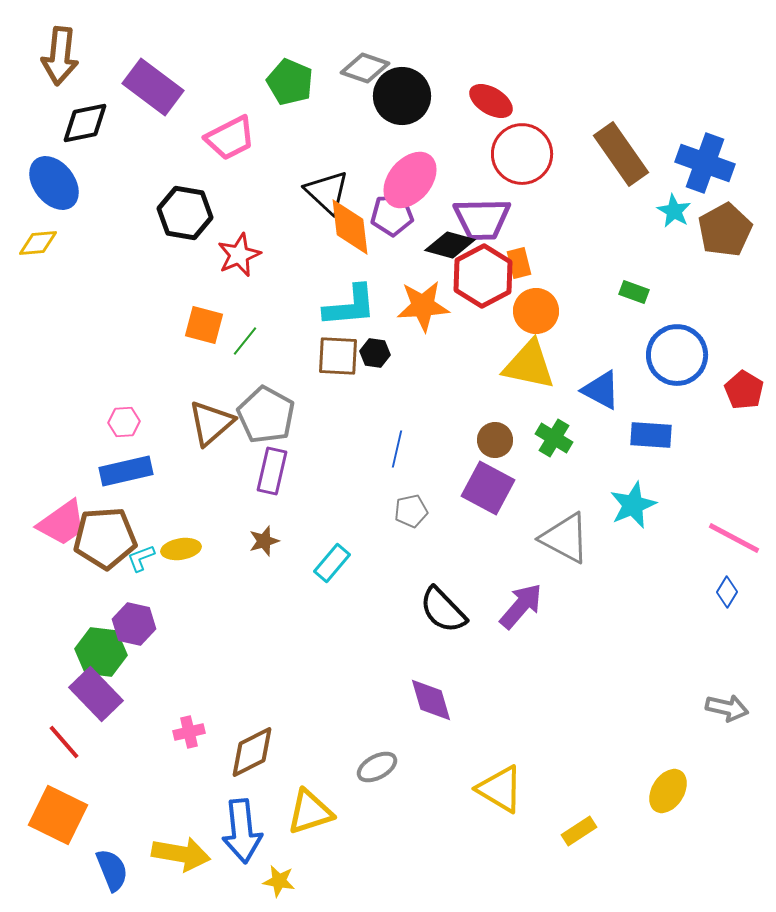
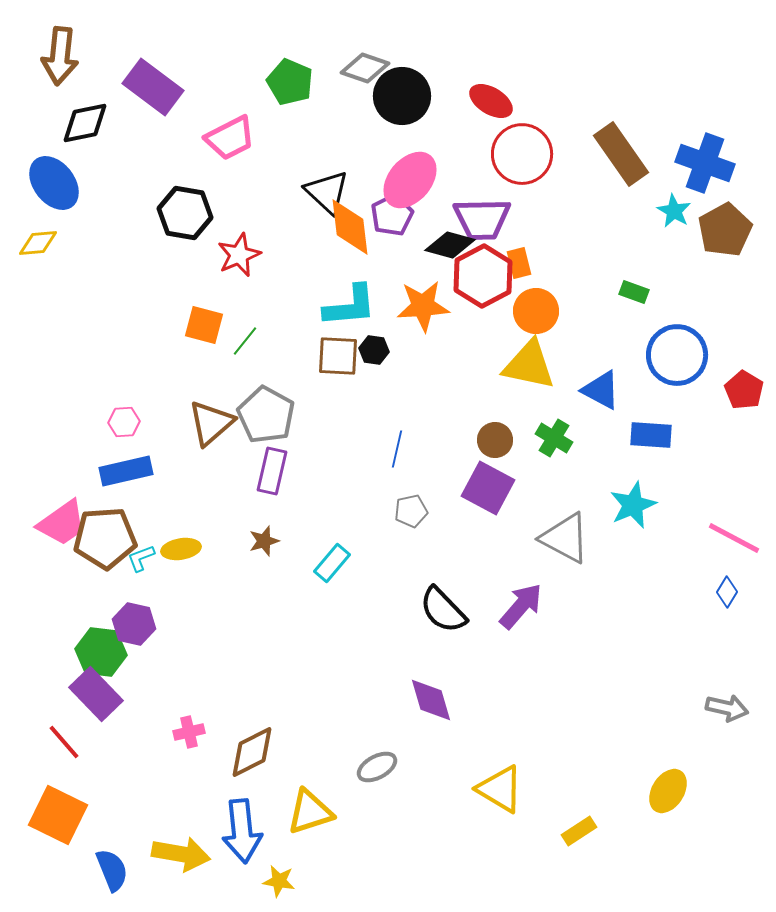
purple pentagon at (392, 215): rotated 24 degrees counterclockwise
black hexagon at (375, 353): moved 1 px left, 3 px up
